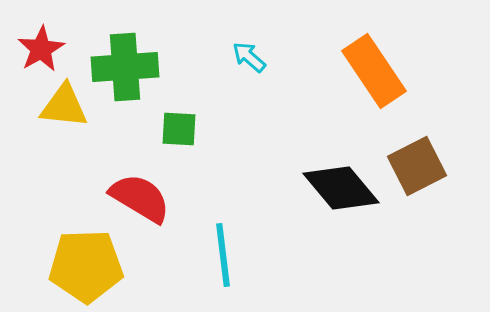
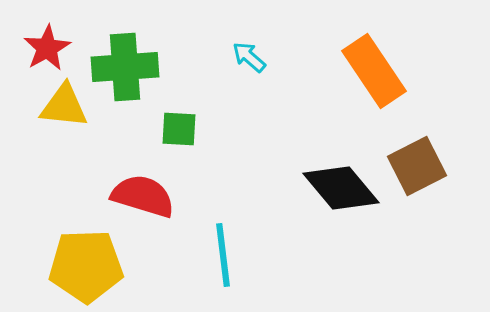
red star: moved 6 px right, 1 px up
red semicircle: moved 3 px right, 2 px up; rotated 14 degrees counterclockwise
